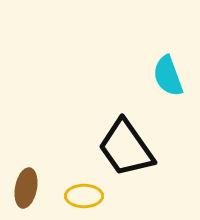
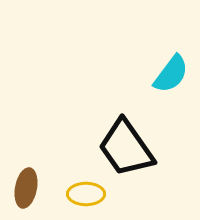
cyan semicircle: moved 3 px right, 2 px up; rotated 123 degrees counterclockwise
yellow ellipse: moved 2 px right, 2 px up
